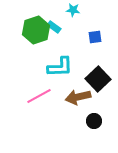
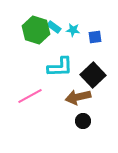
cyan star: moved 20 px down
green hexagon: rotated 24 degrees counterclockwise
black square: moved 5 px left, 4 px up
pink line: moved 9 px left
black circle: moved 11 px left
